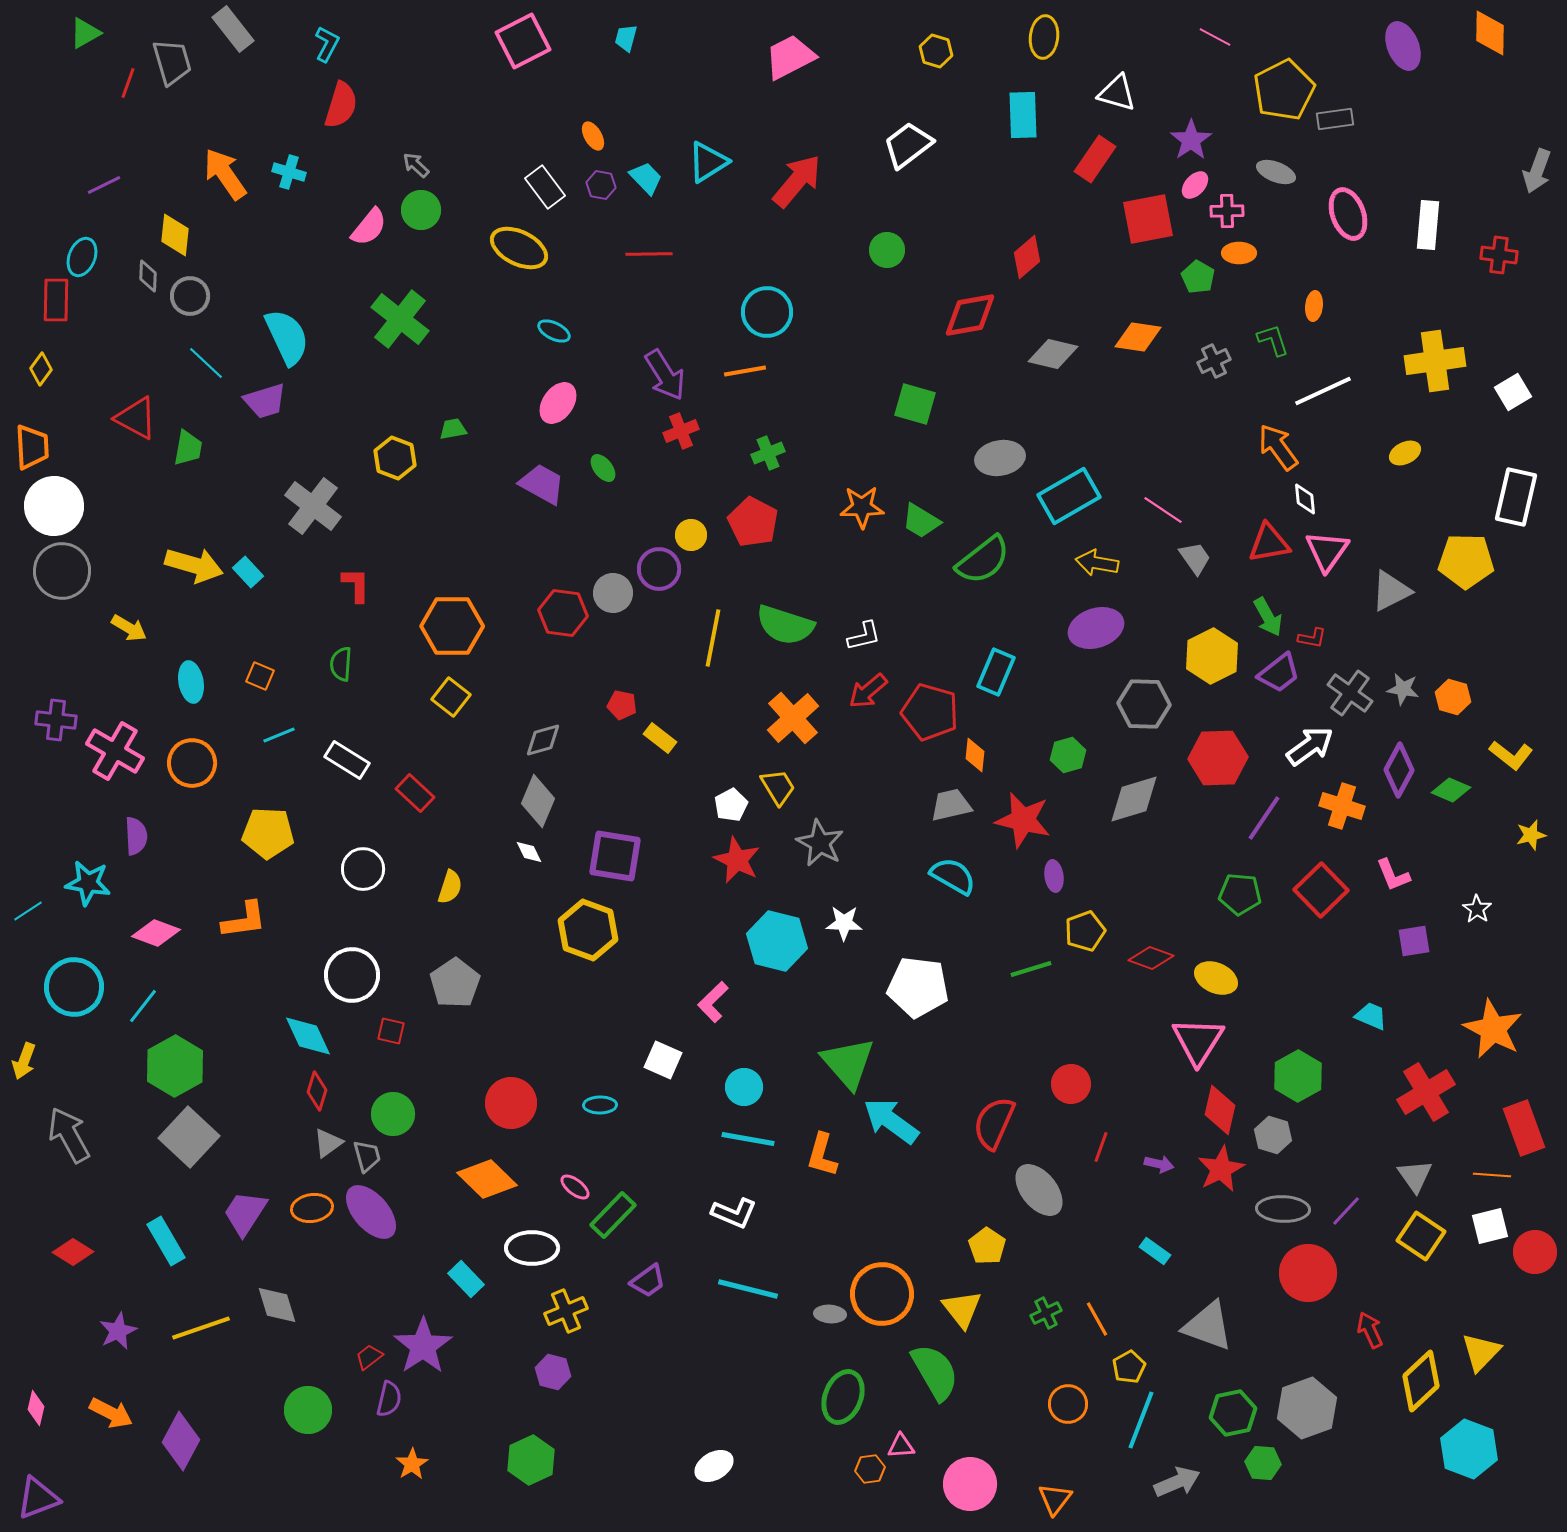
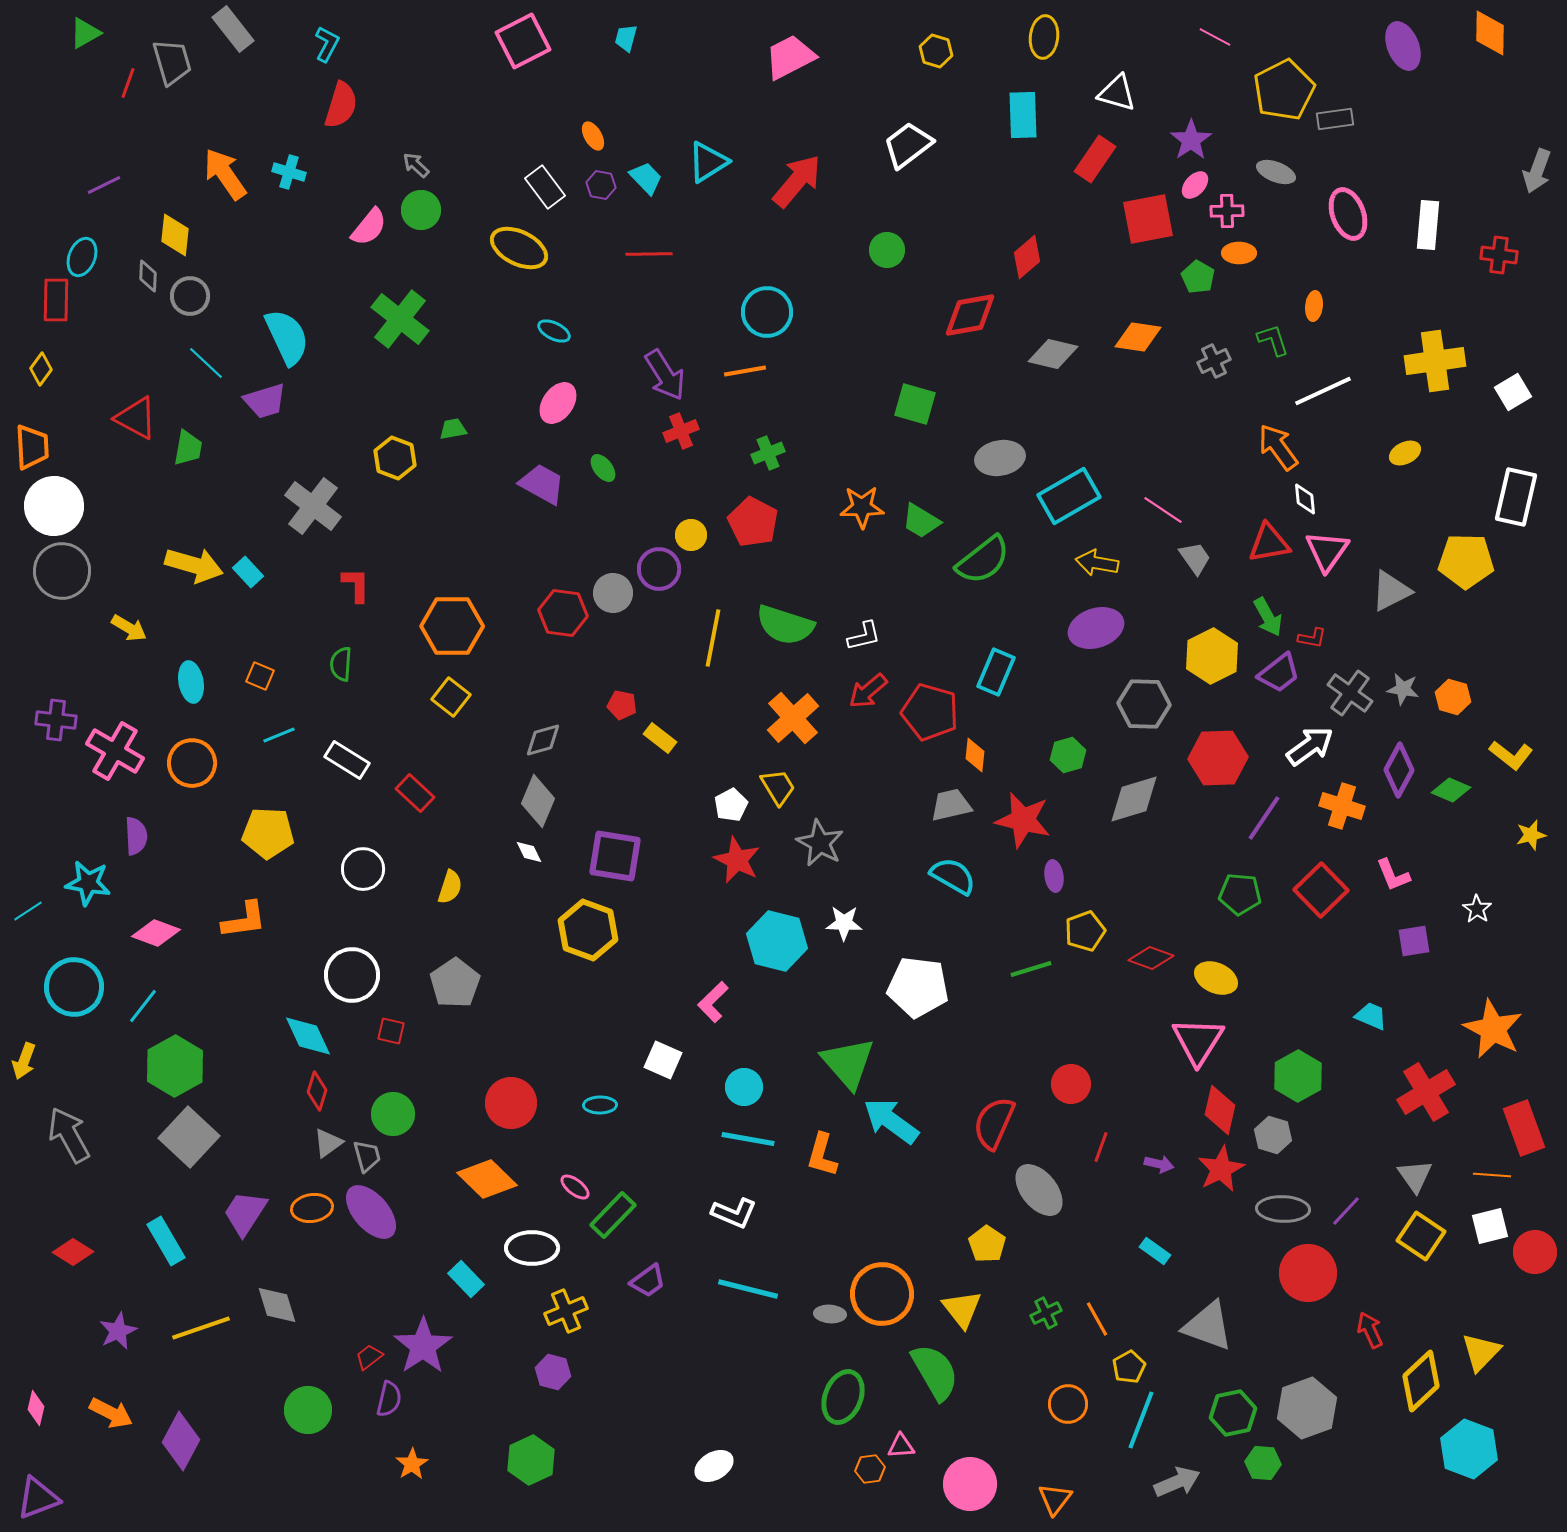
yellow pentagon at (987, 1246): moved 2 px up
